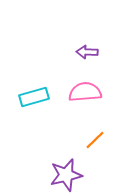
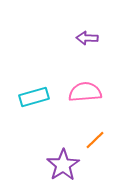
purple arrow: moved 14 px up
purple star: moved 3 px left, 10 px up; rotated 20 degrees counterclockwise
